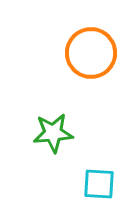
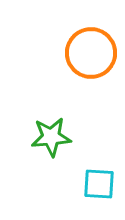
green star: moved 2 px left, 4 px down
